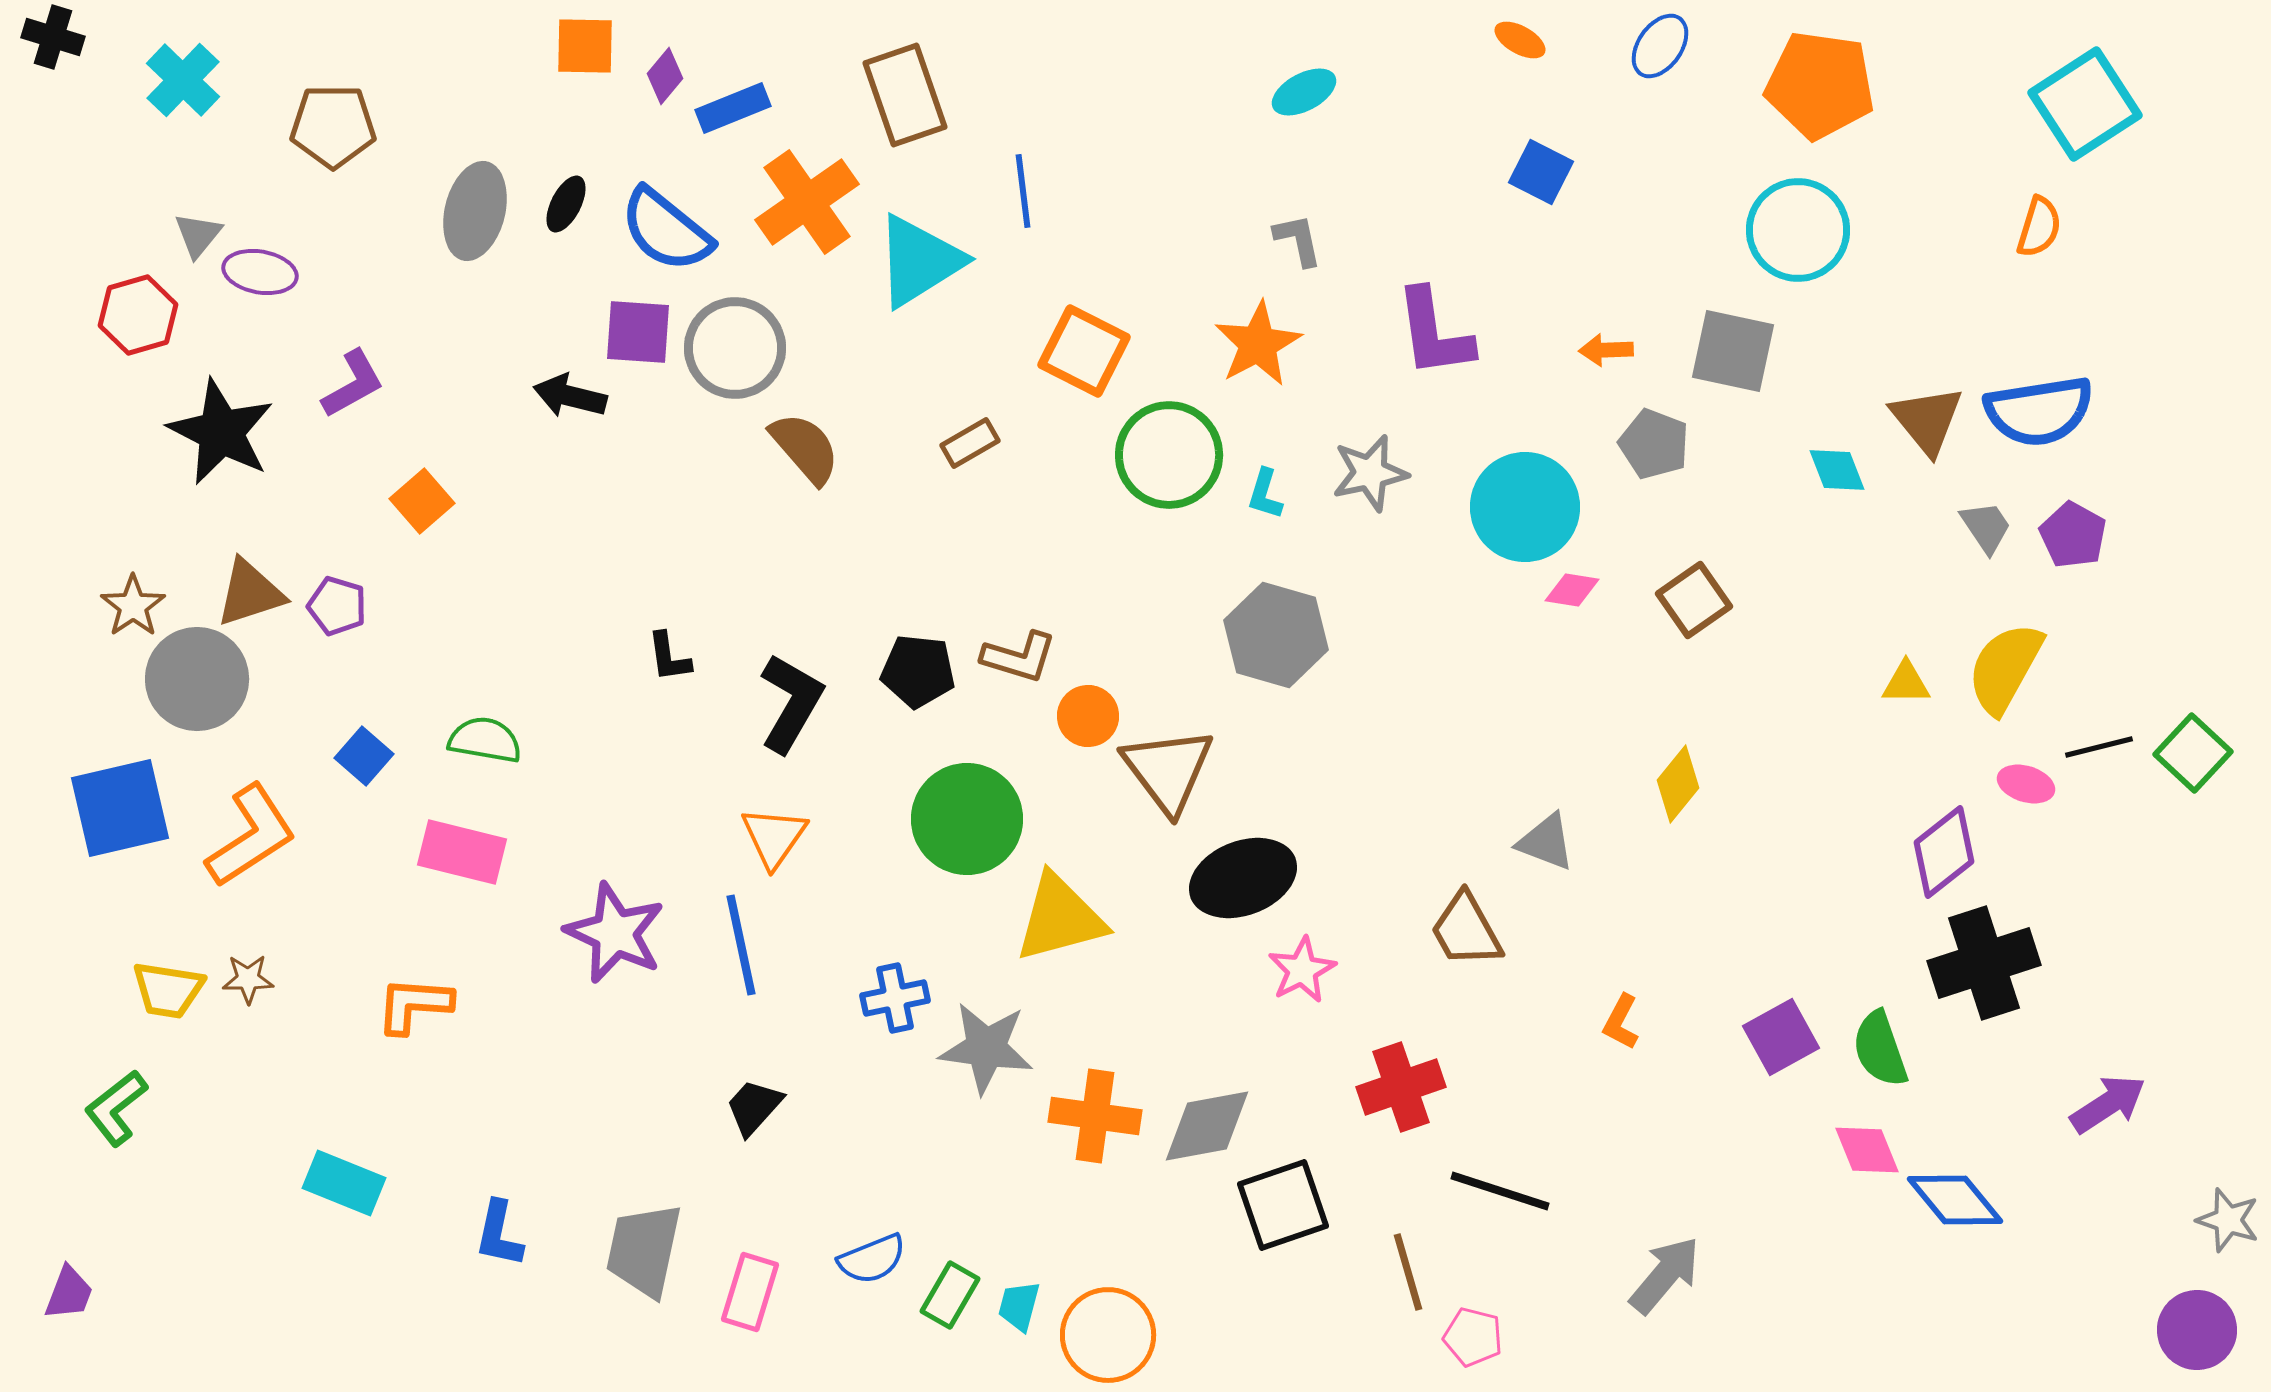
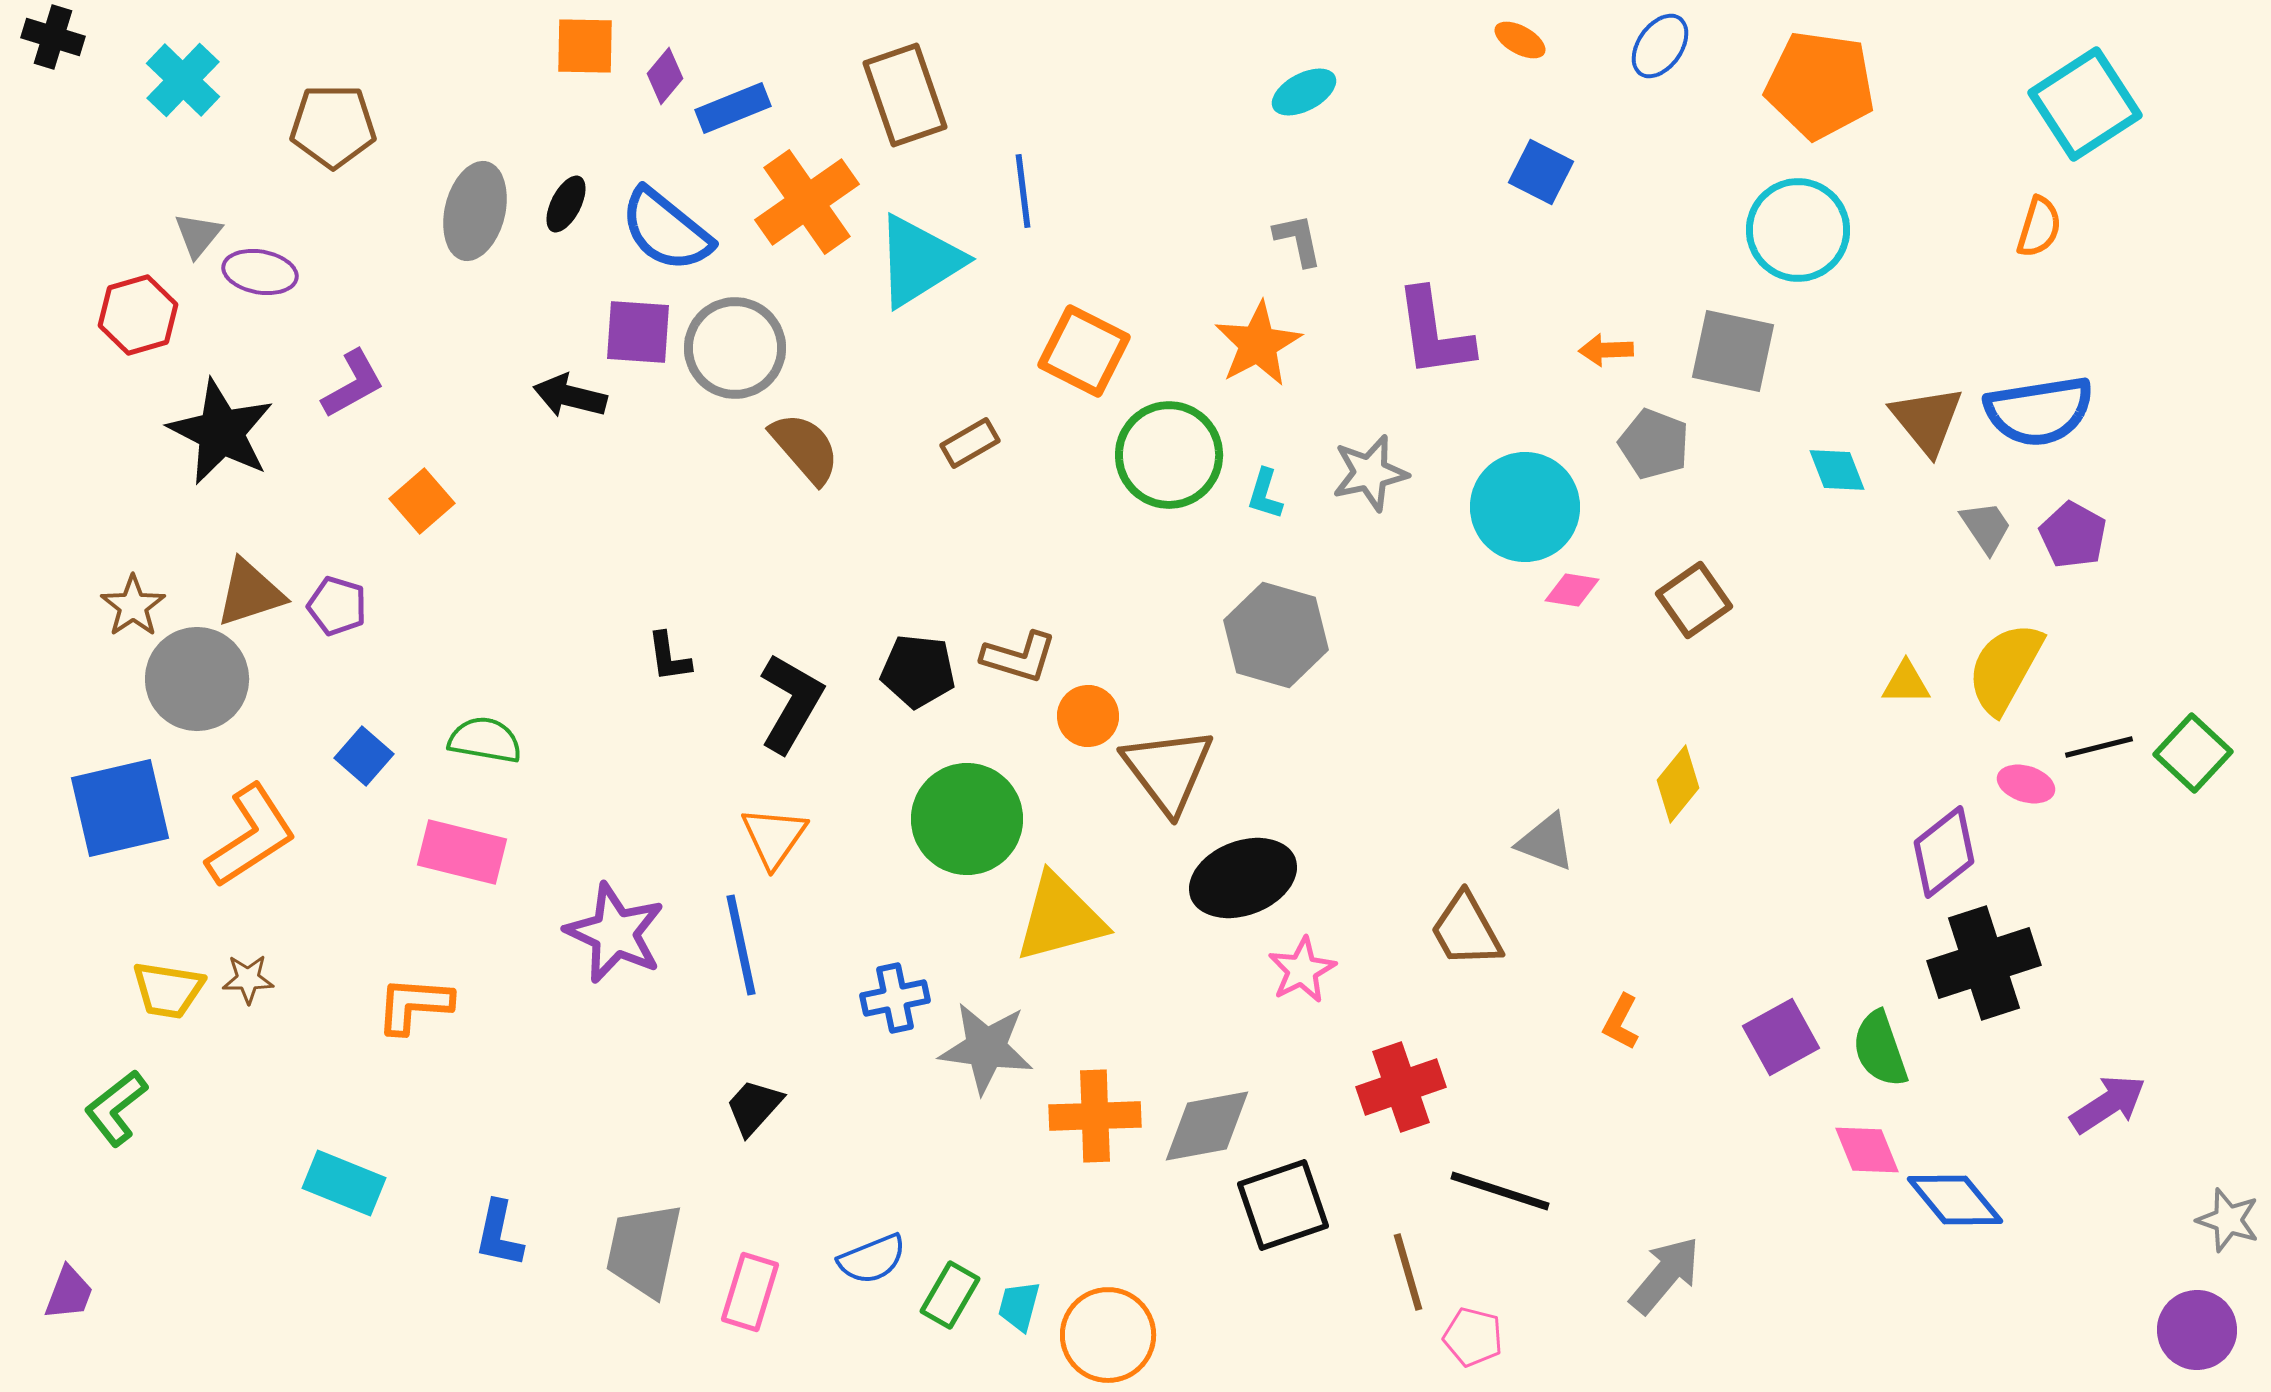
orange cross at (1095, 1116): rotated 10 degrees counterclockwise
